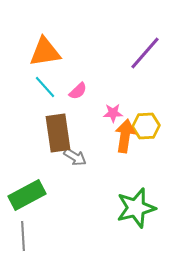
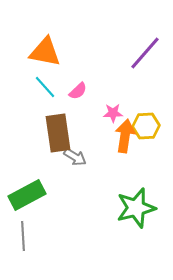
orange triangle: rotated 20 degrees clockwise
